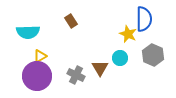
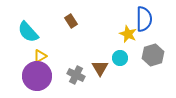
cyan semicircle: rotated 50 degrees clockwise
gray hexagon: rotated 20 degrees clockwise
